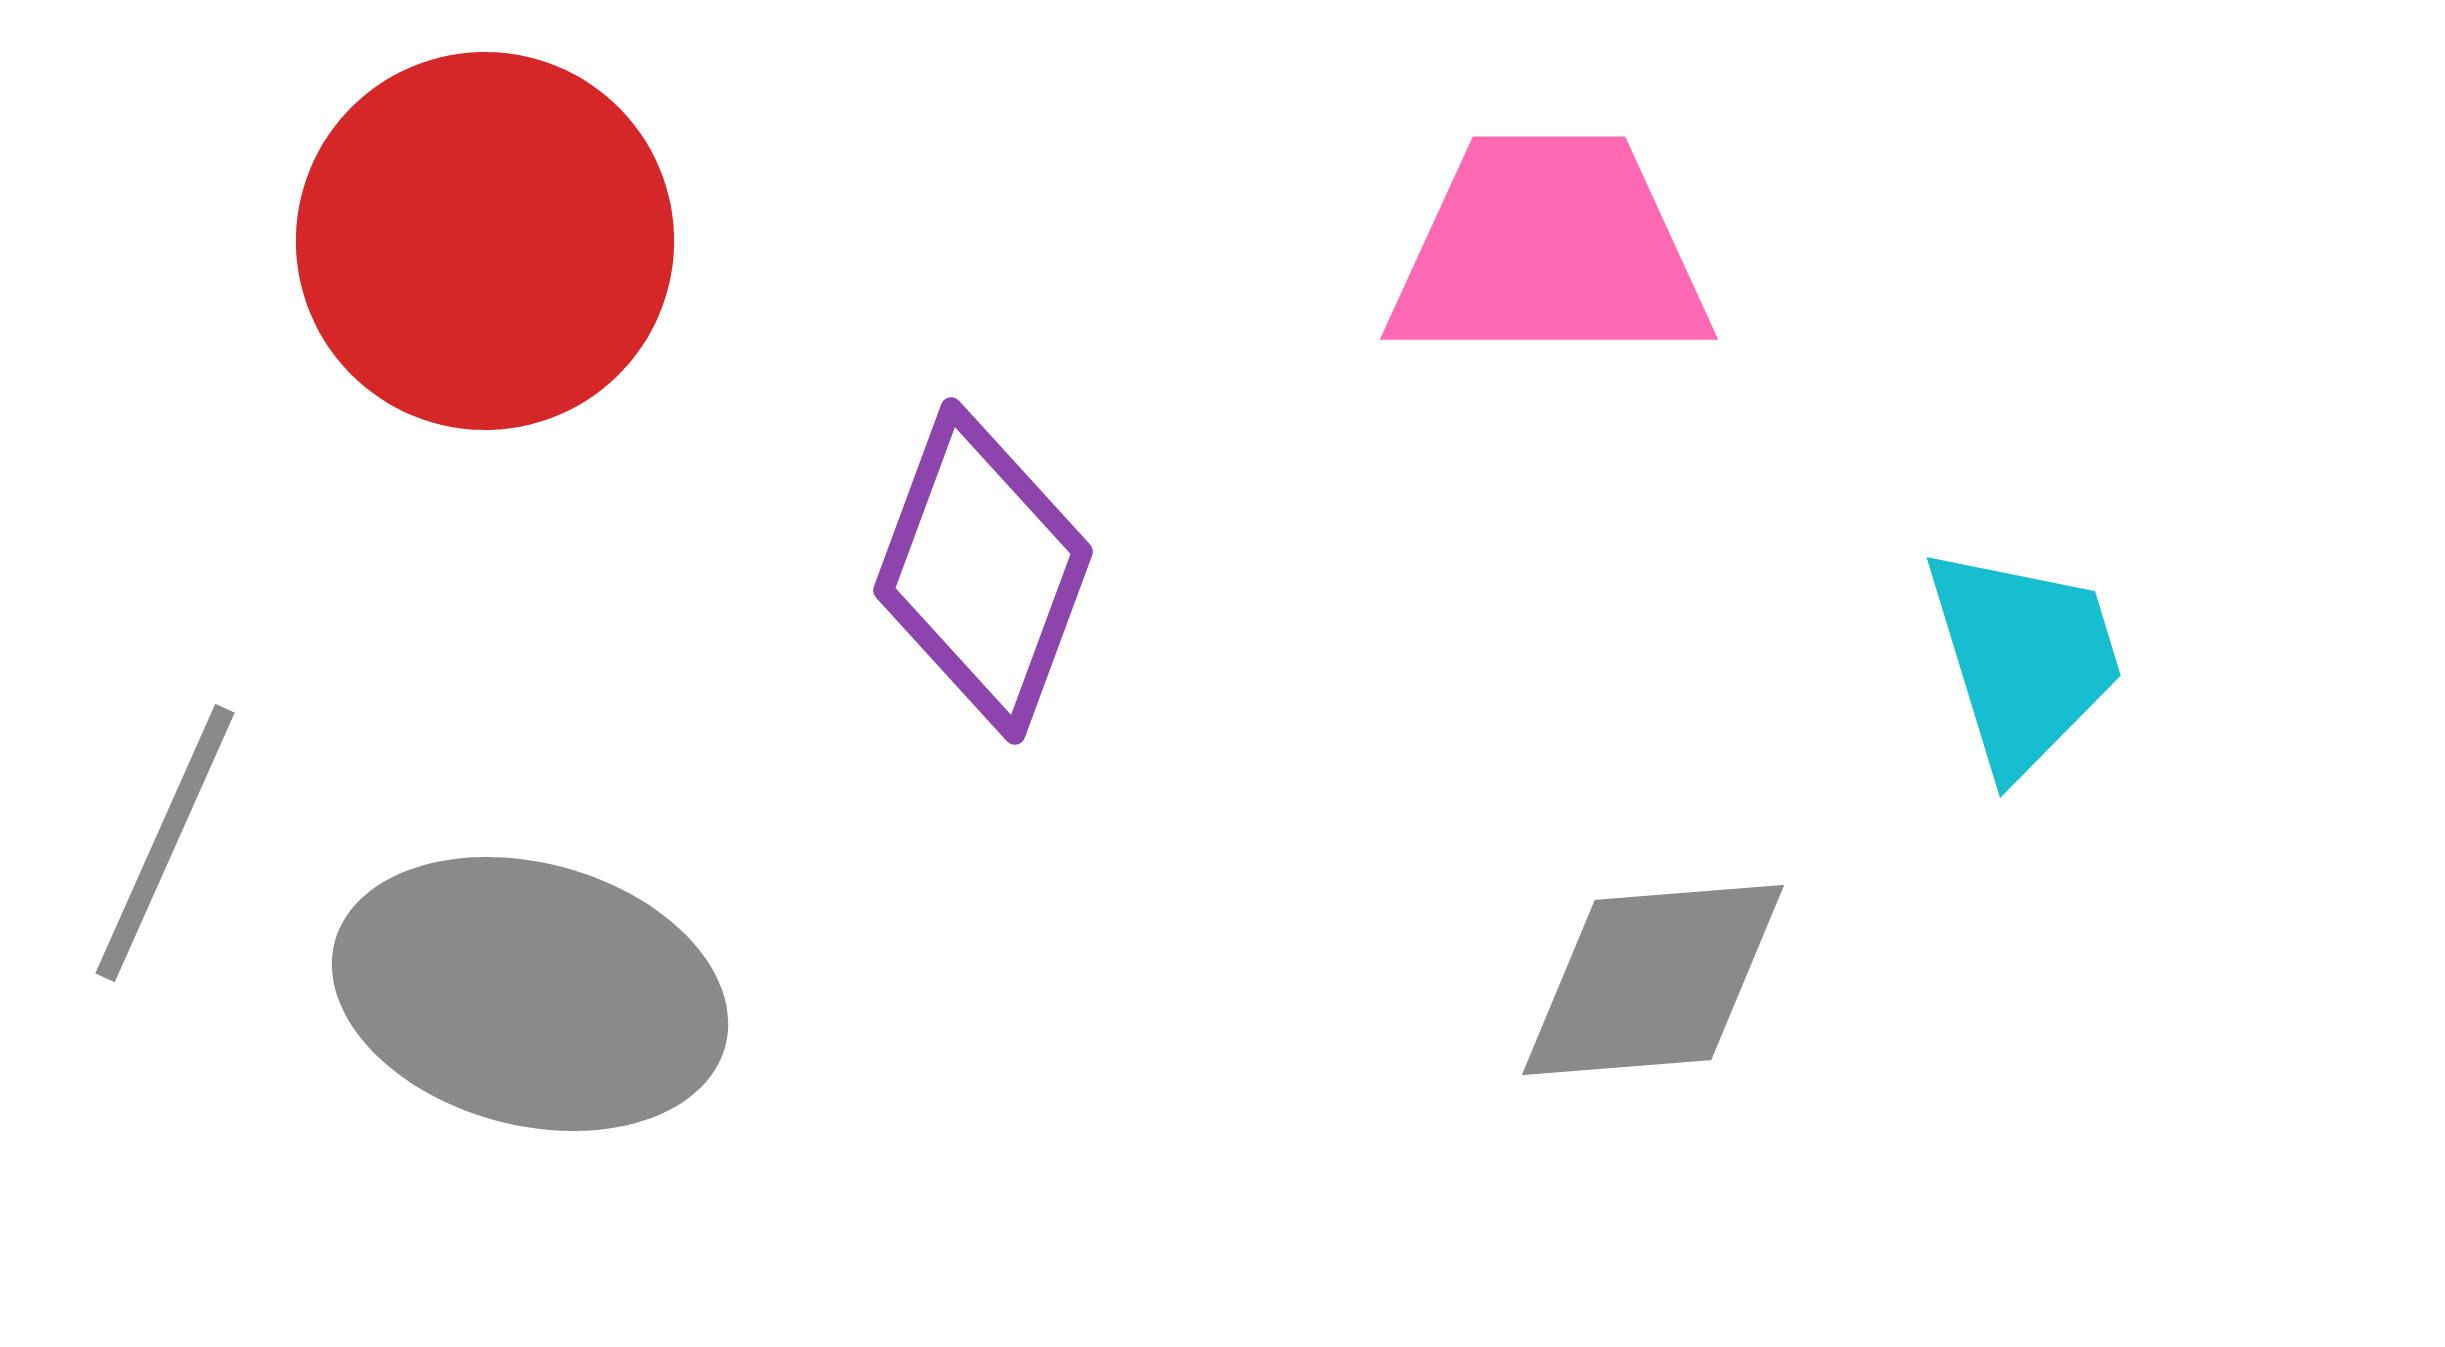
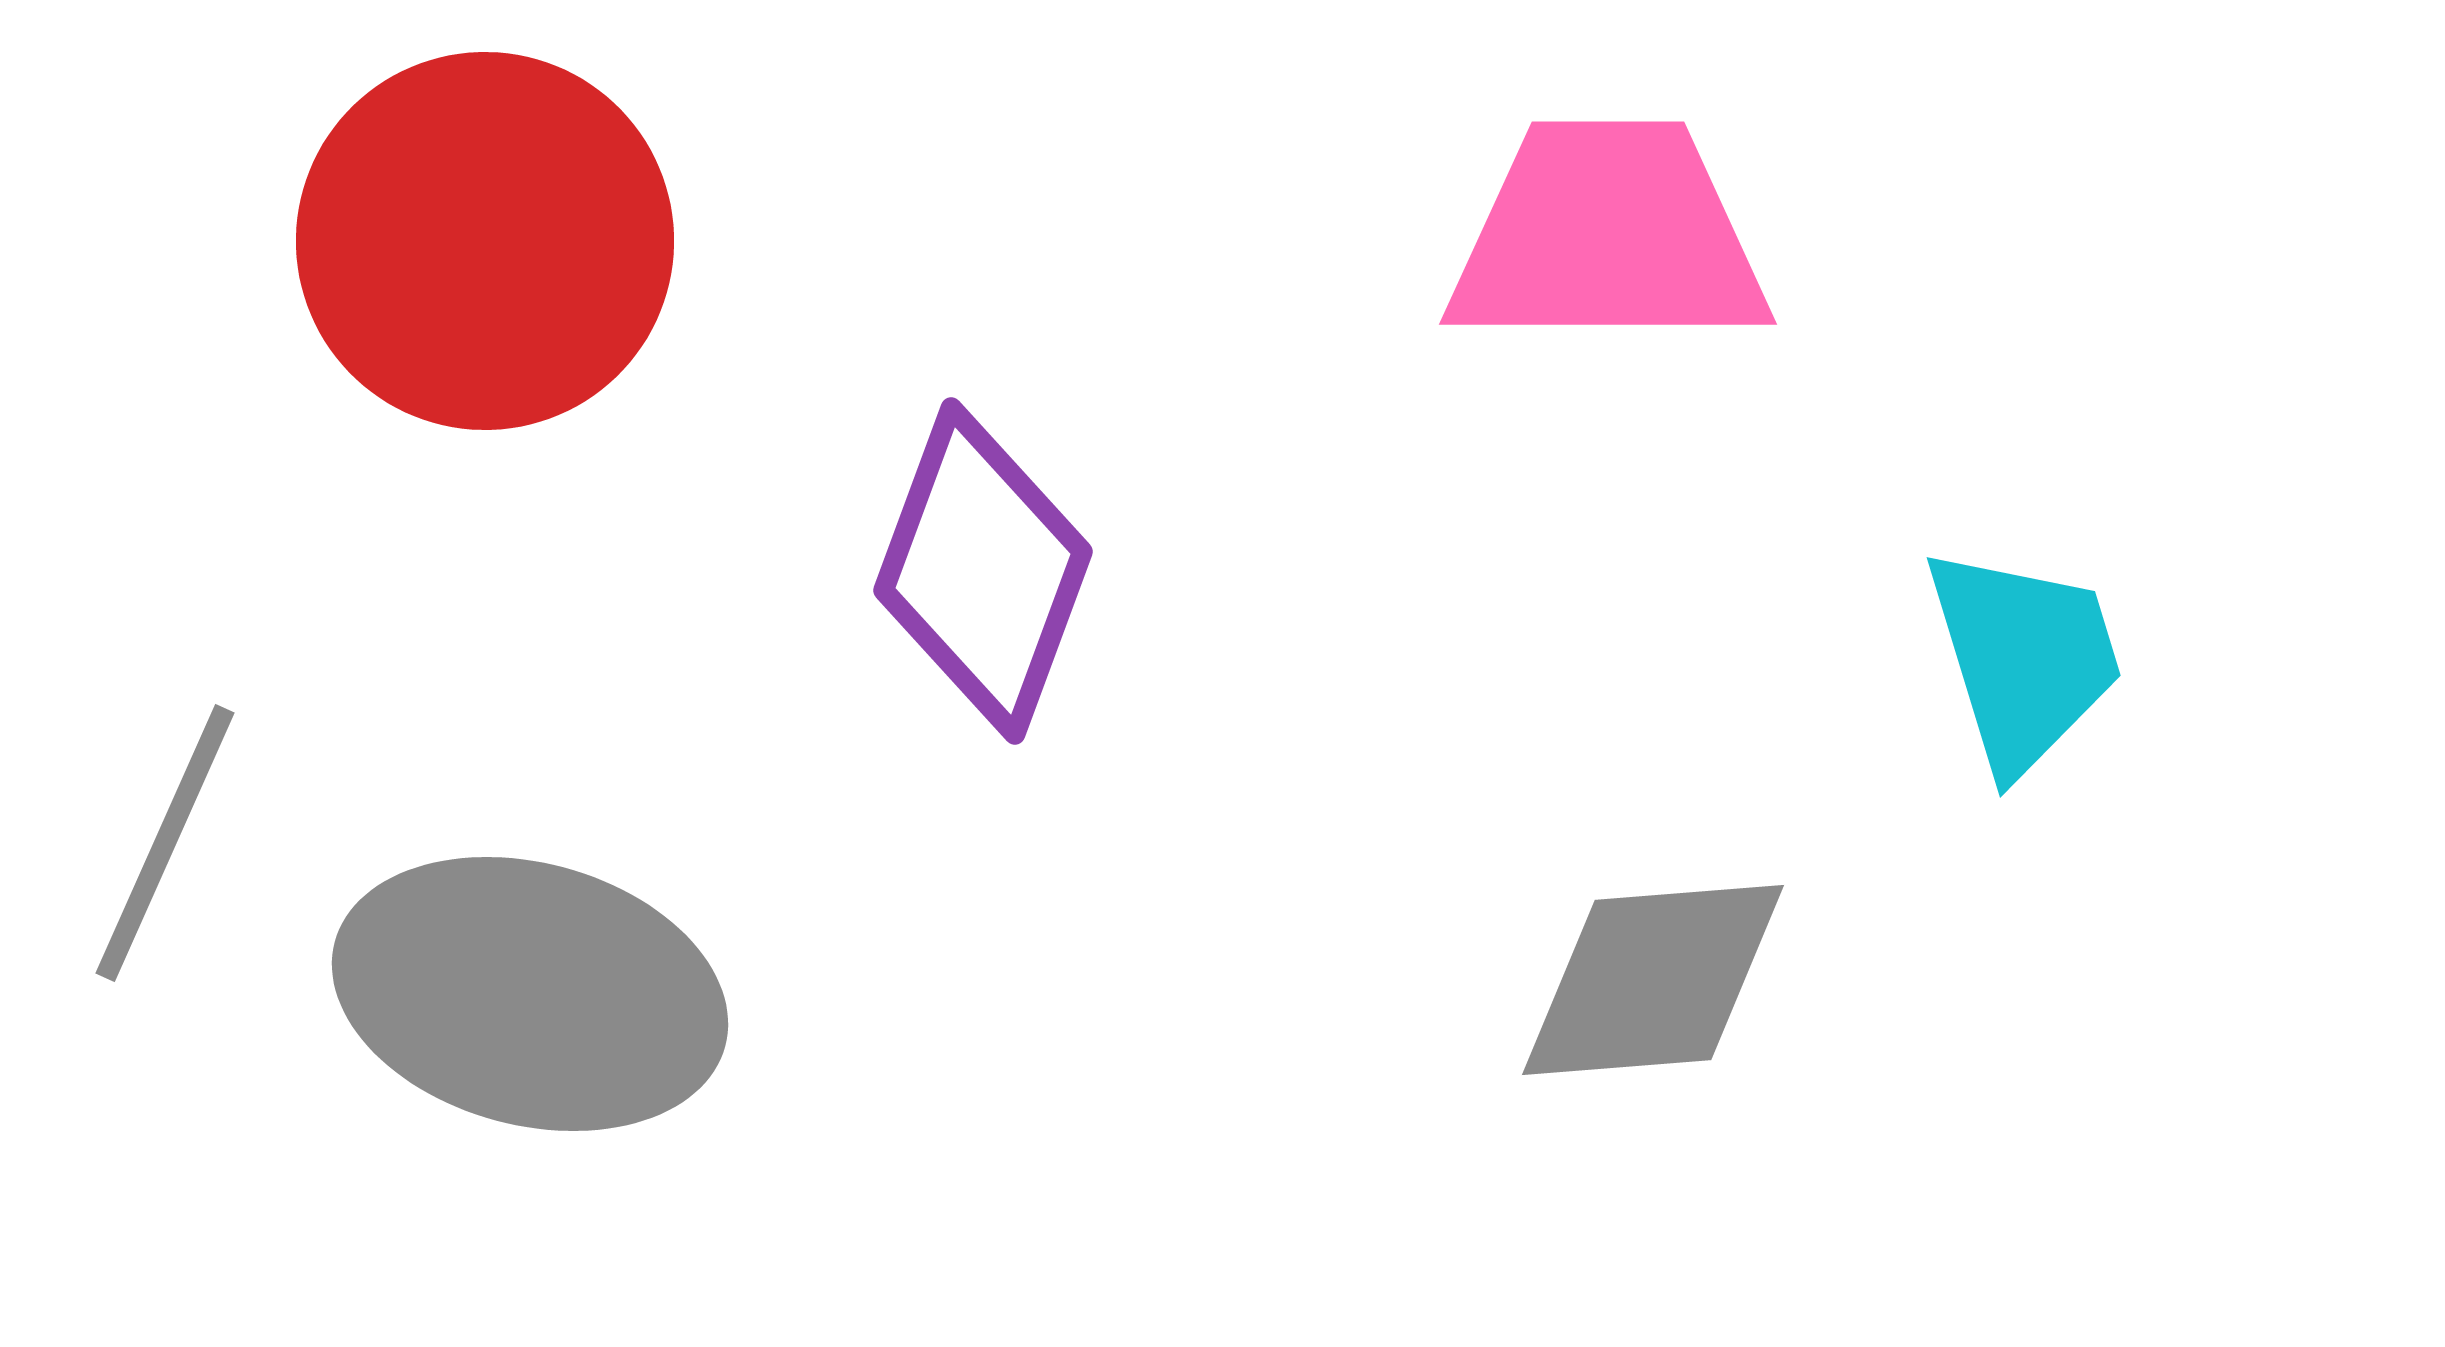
pink trapezoid: moved 59 px right, 15 px up
